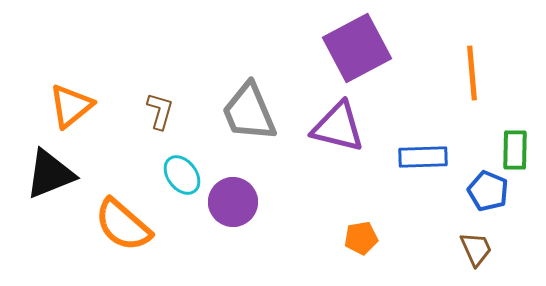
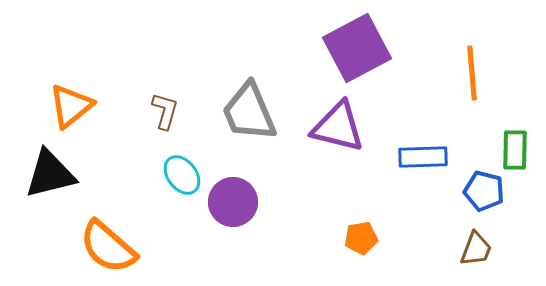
brown L-shape: moved 5 px right
black triangle: rotated 8 degrees clockwise
blue pentagon: moved 4 px left; rotated 9 degrees counterclockwise
orange semicircle: moved 15 px left, 22 px down
brown trapezoid: rotated 45 degrees clockwise
